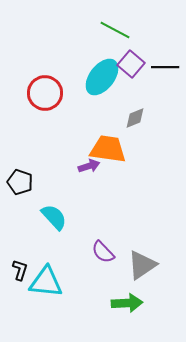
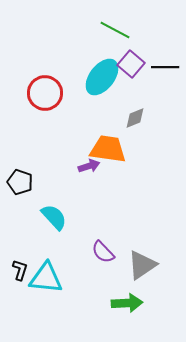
cyan triangle: moved 4 px up
